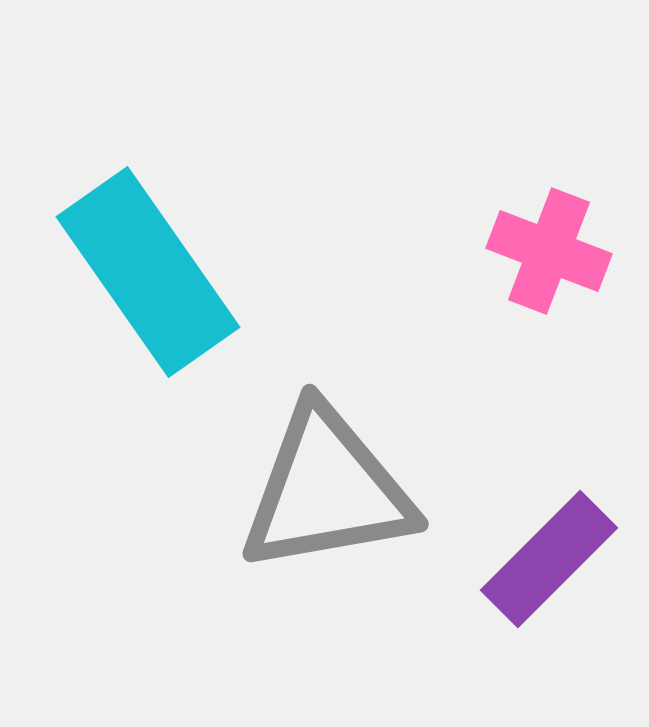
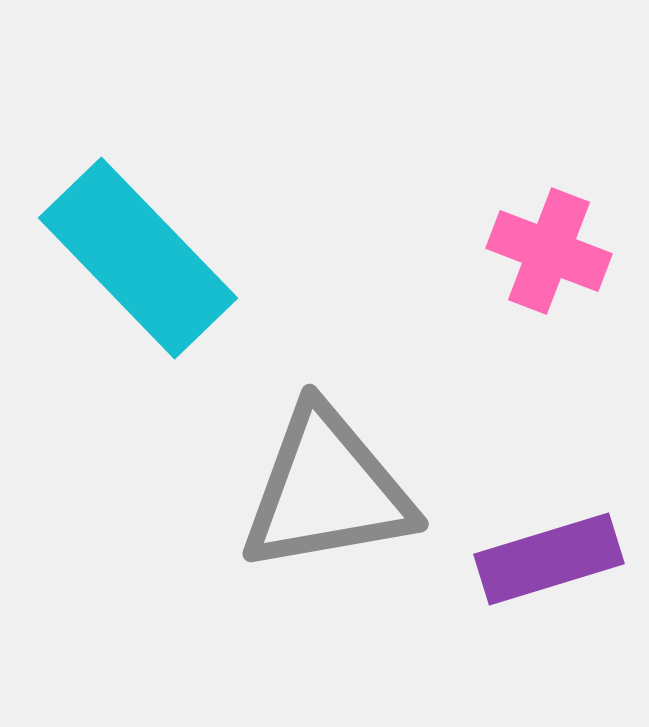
cyan rectangle: moved 10 px left, 14 px up; rotated 9 degrees counterclockwise
purple rectangle: rotated 28 degrees clockwise
